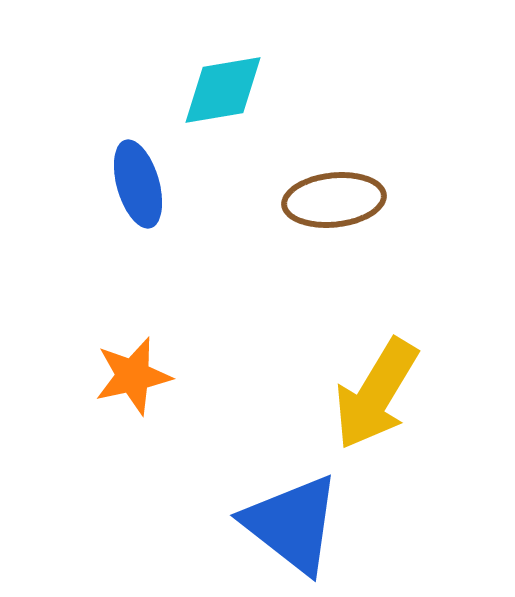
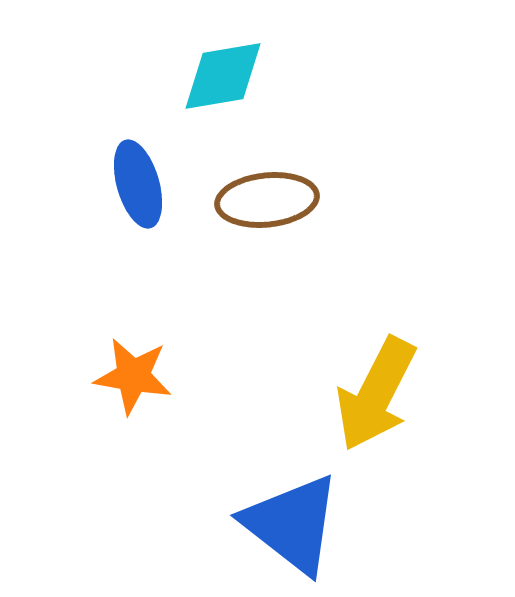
cyan diamond: moved 14 px up
brown ellipse: moved 67 px left
orange star: rotated 22 degrees clockwise
yellow arrow: rotated 4 degrees counterclockwise
